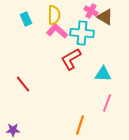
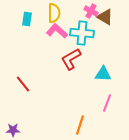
yellow semicircle: moved 2 px up
cyan rectangle: moved 1 px right; rotated 32 degrees clockwise
